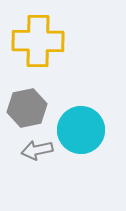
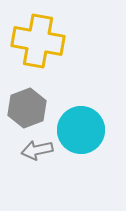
yellow cross: rotated 9 degrees clockwise
gray hexagon: rotated 9 degrees counterclockwise
